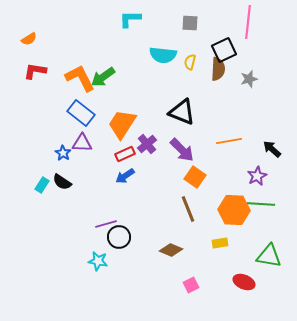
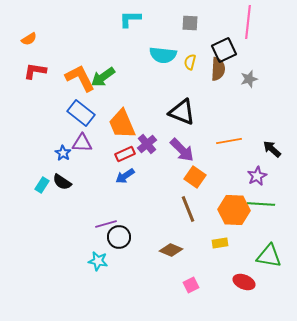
orange trapezoid: rotated 56 degrees counterclockwise
